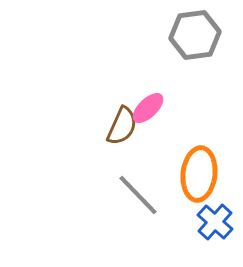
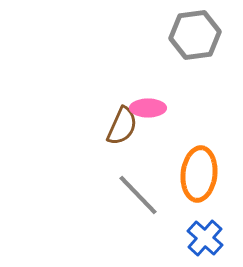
pink ellipse: rotated 44 degrees clockwise
blue cross: moved 10 px left, 16 px down
